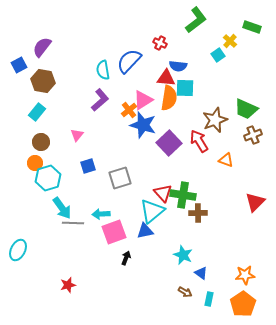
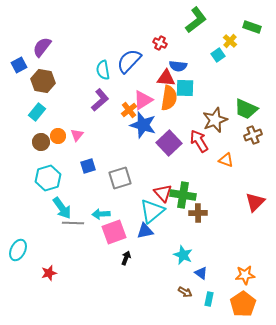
orange circle at (35, 163): moved 23 px right, 27 px up
red star at (68, 285): moved 19 px left, 12 px up
